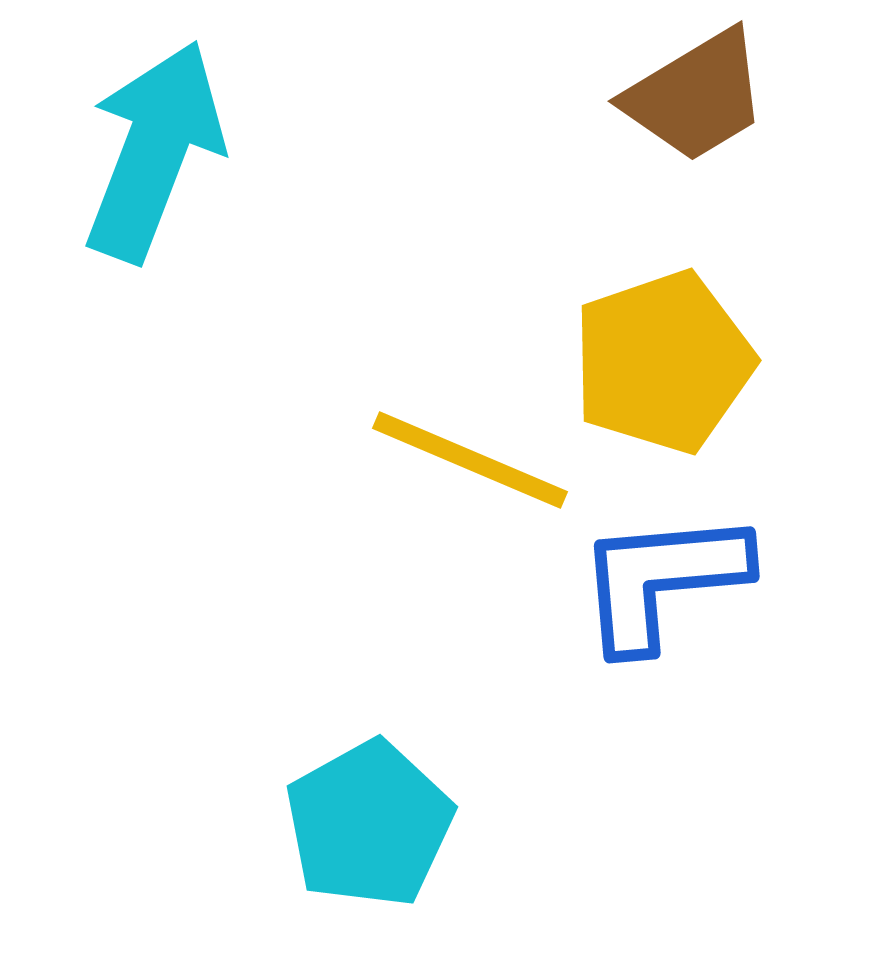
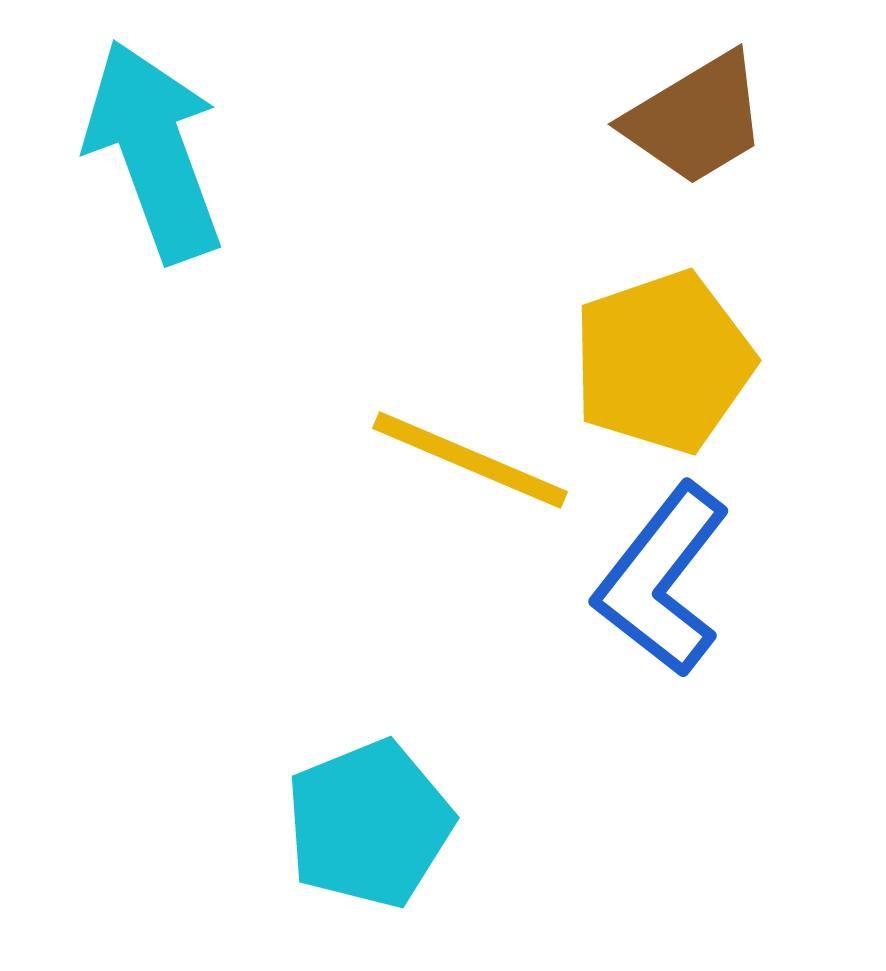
brown trapezoid: moved 23 px down
cyan arrow: rotated 41 degrees counterclockwise
blue L-shape: rotated 47 degrees counterclockwise
cyan pentagon: rotated 7 degrees clockwise
